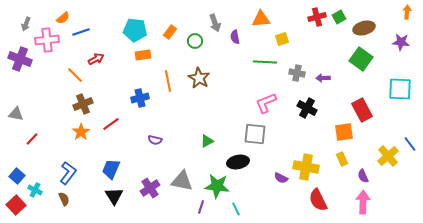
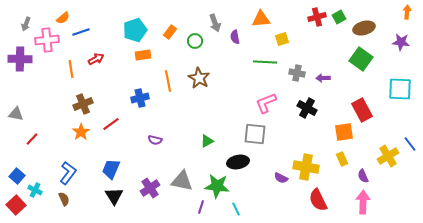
cyan pentagon at (135, 30): rotated 25 degrees counterclockwise
purple cross at (20, 59): rotated 20 degrees counterclockwise
orange line at (75, 75): moved 4 px left, 6 px up; rotated 36 degrees clockwise
yellow cross at (388, 156): rotated 10 degrees clockwise
